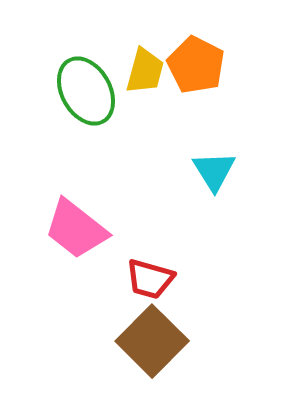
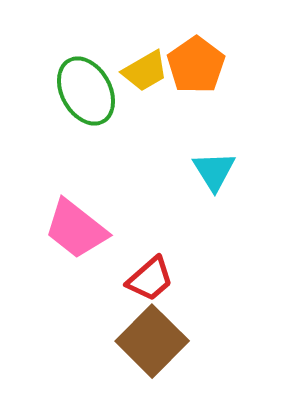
orange pentagon: rotated 10 degrees clockwise
yellow trapezoid: rotated 45 degrees clockwise
red trapezoid: rotated 57 degrees counterclockwise
